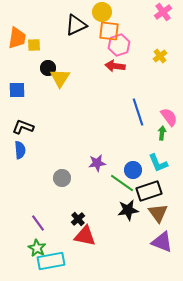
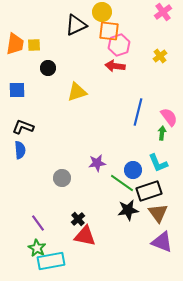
orange trapezoid: moved 2 px left, 6 px down
yellow triangle: moved 17 px right, 14 px down; rotated 40 degrees clockwise
blue line: rotated 32 degrees clockwise
